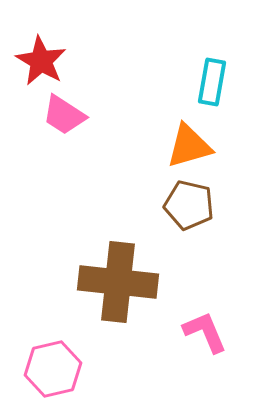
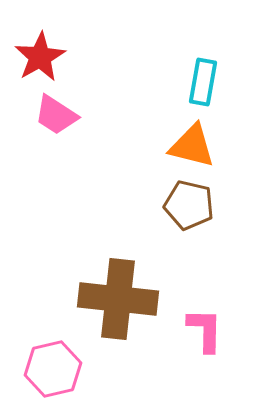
red star: moved 1 px left, 4 px up; rotated 12 degrees clockwise
cyan rectangle: moved 9 px left
pink trapezoid: moved 8 px left
orange triangle: moved 3 px right; rotated 30 degrees clockwise
brown cross: moved 17 px down
pink L-shape: moved 2 px up; rotated 24 degrees clockwise
